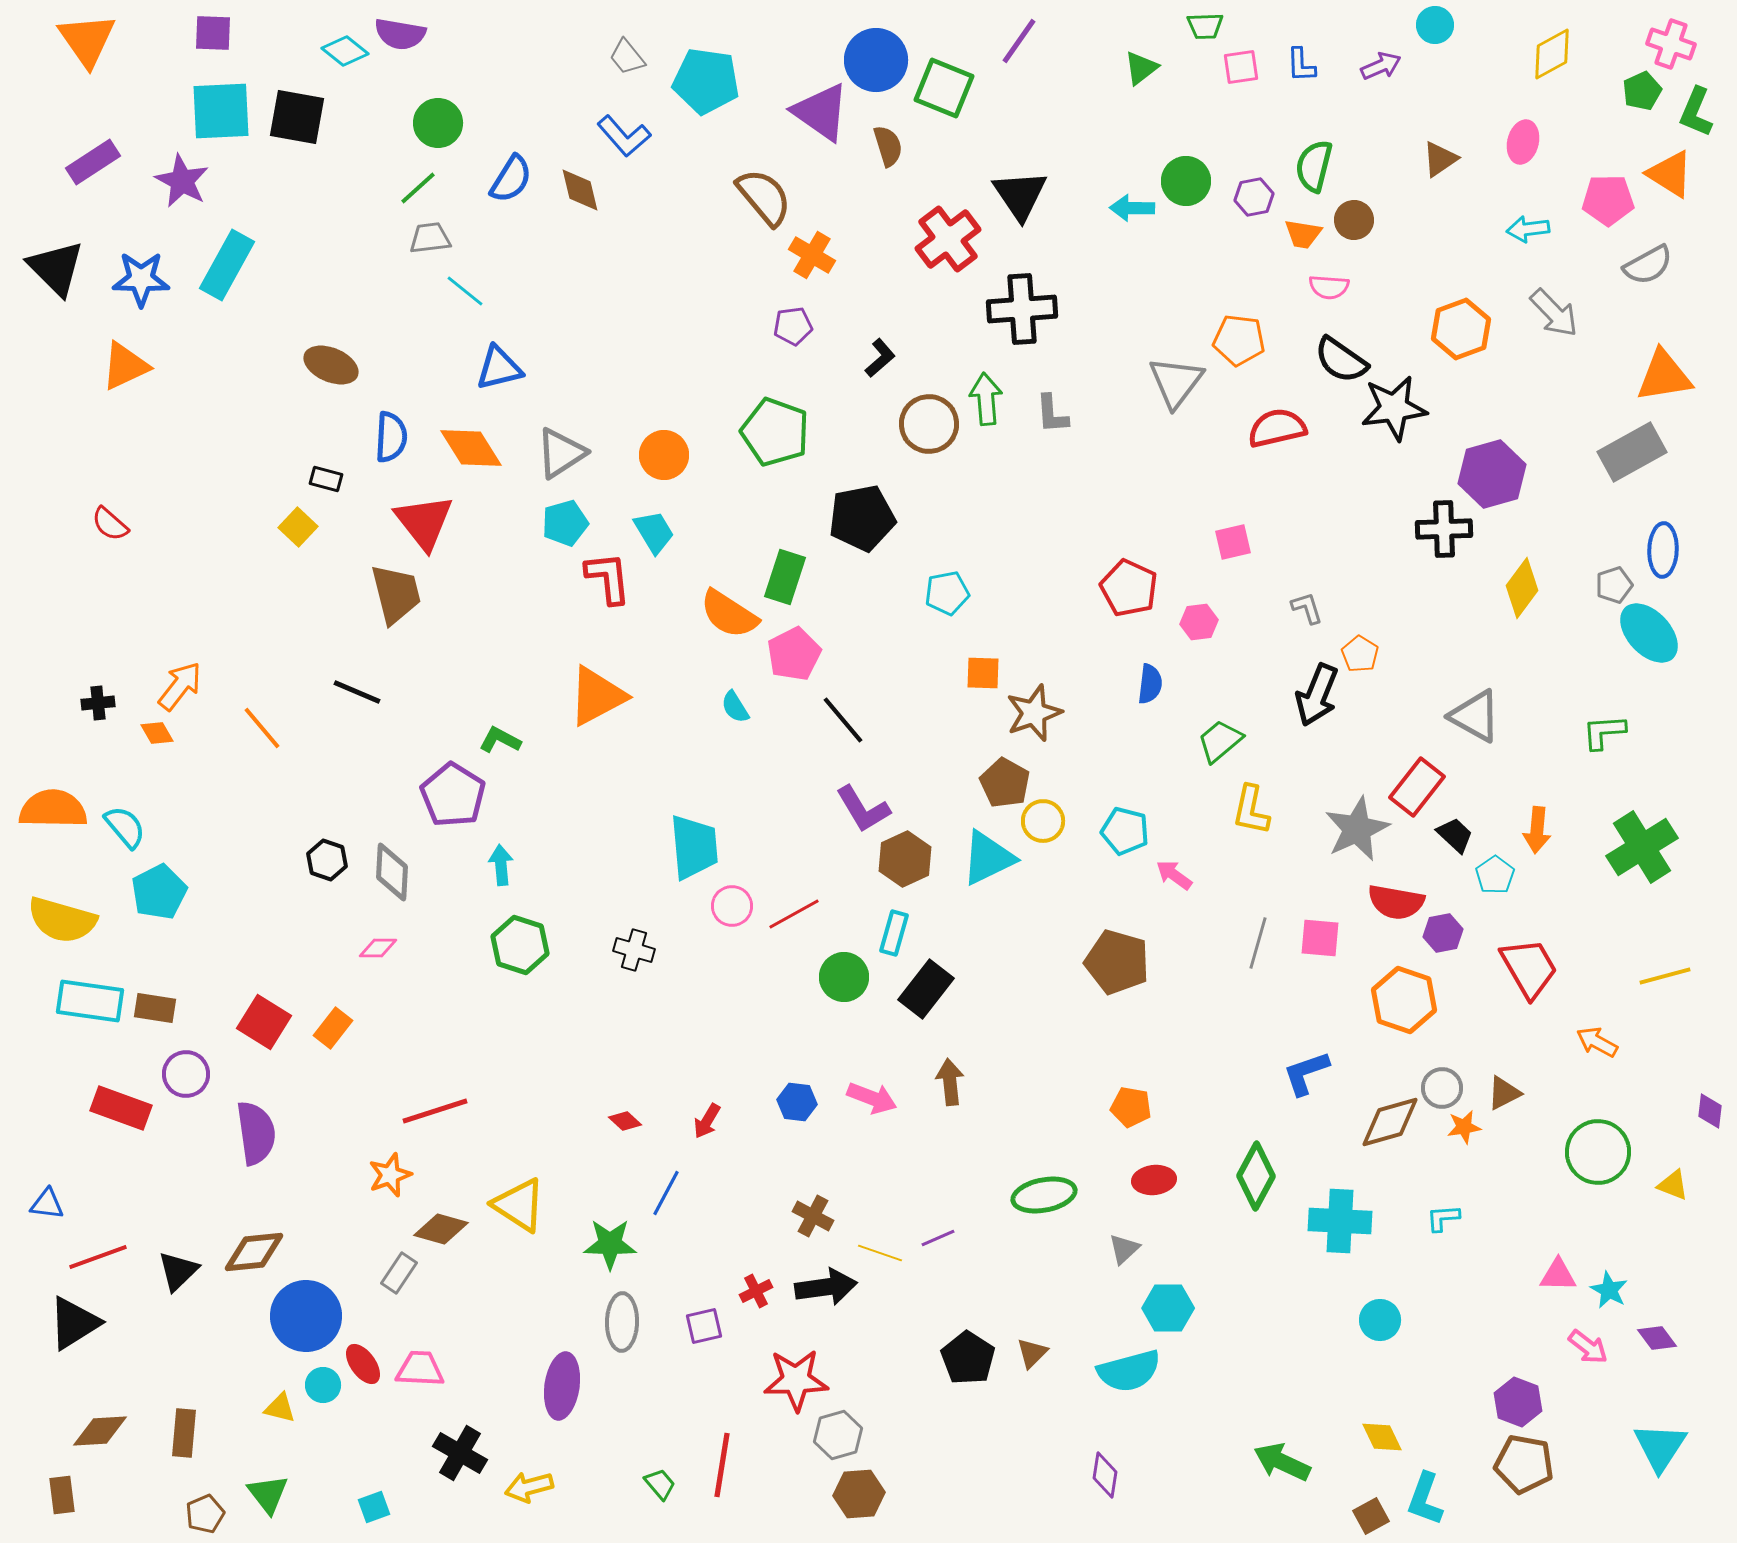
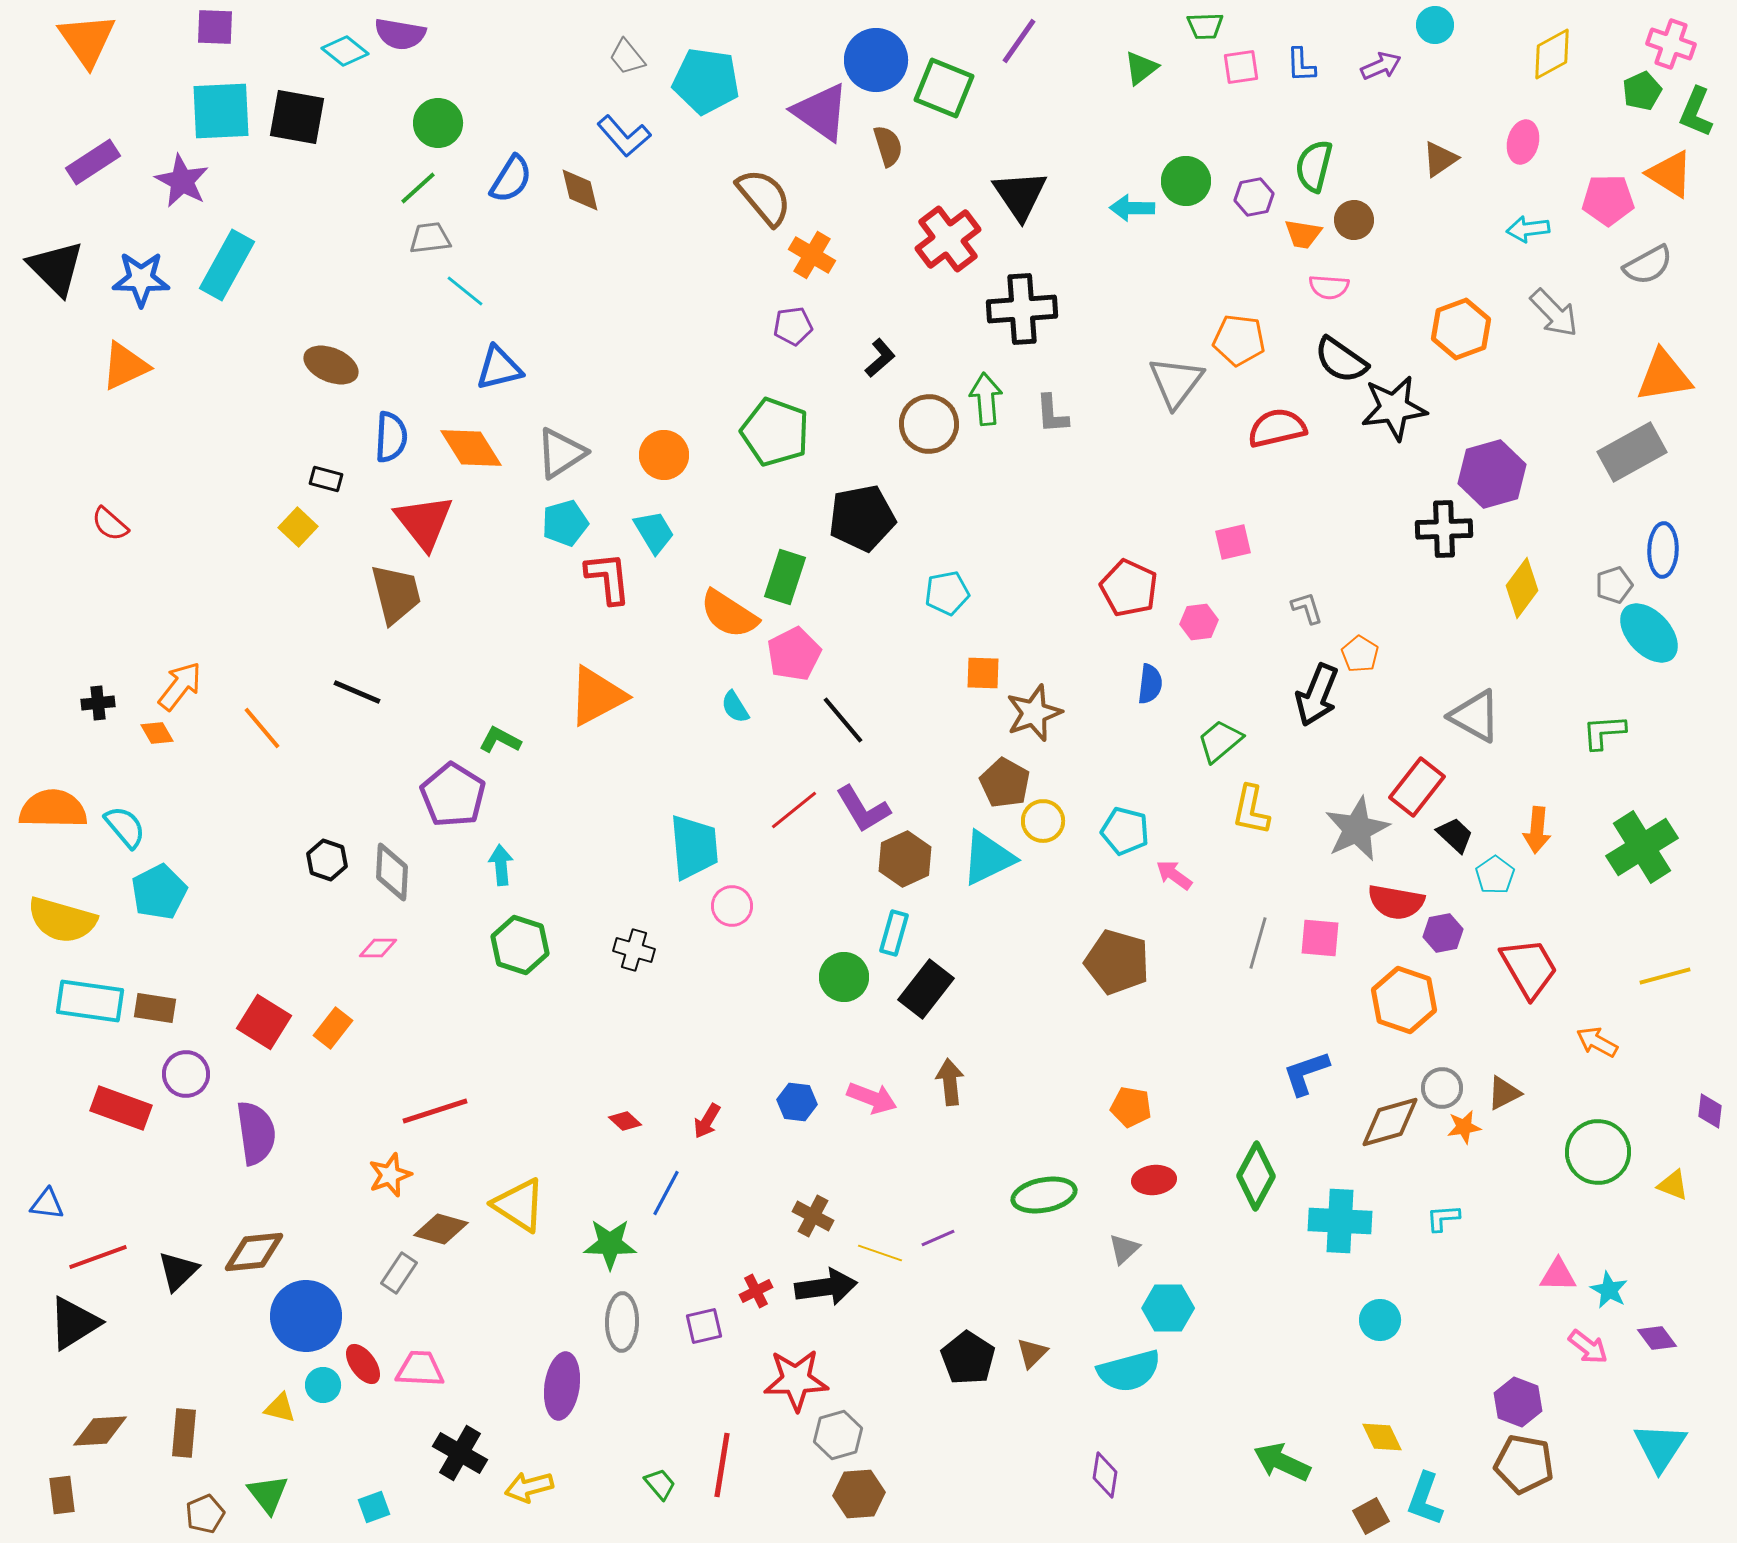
purple square at (213, 33): moved 2 px right, 6 px up
red line at (794, 914): moved 104 px up; rotated 10 degrees counterclockwise
